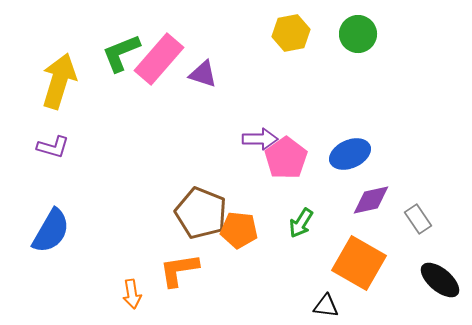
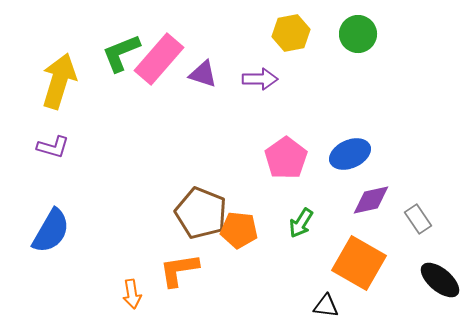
purple arrow: moved 60 px up
